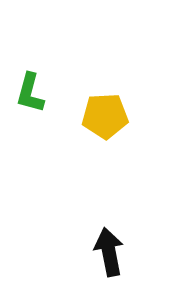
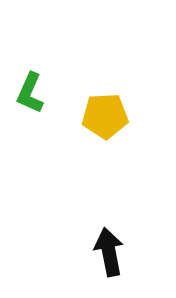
green L-shape: rotated 9 degrees clockwise
